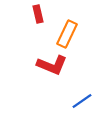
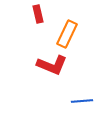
blue line: rotated 30 degrees clockwise
